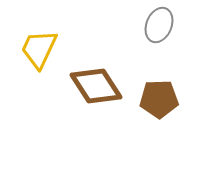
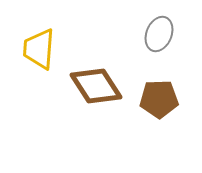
gray ellipse: moved 9 px down
yellow trapezoid: rotated 21 degrees counterclockwise
